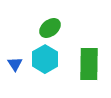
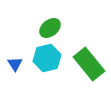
cyan hexagon: moved 2 px right, 1 px up; rotated 16 degrees clockwise
green rectangle: rotated 40 degrees counterclockwise
